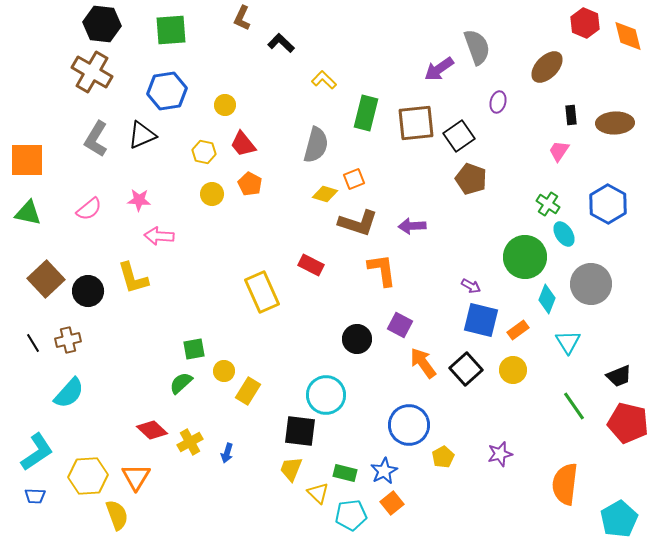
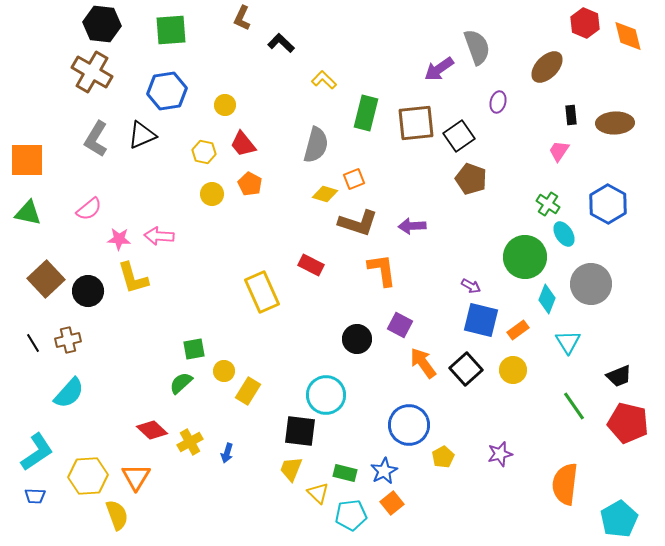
pink star at (139, 200): moved 20 px left, 39 px down
